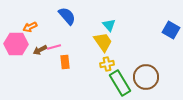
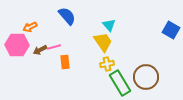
pink hexagon: moved 1 px right, 1 px down
